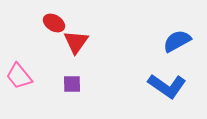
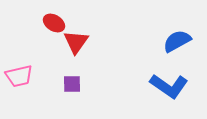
pink trapezoid: rotated 64 degrees counterclockwise
blue L-shape: moved 2 px right
